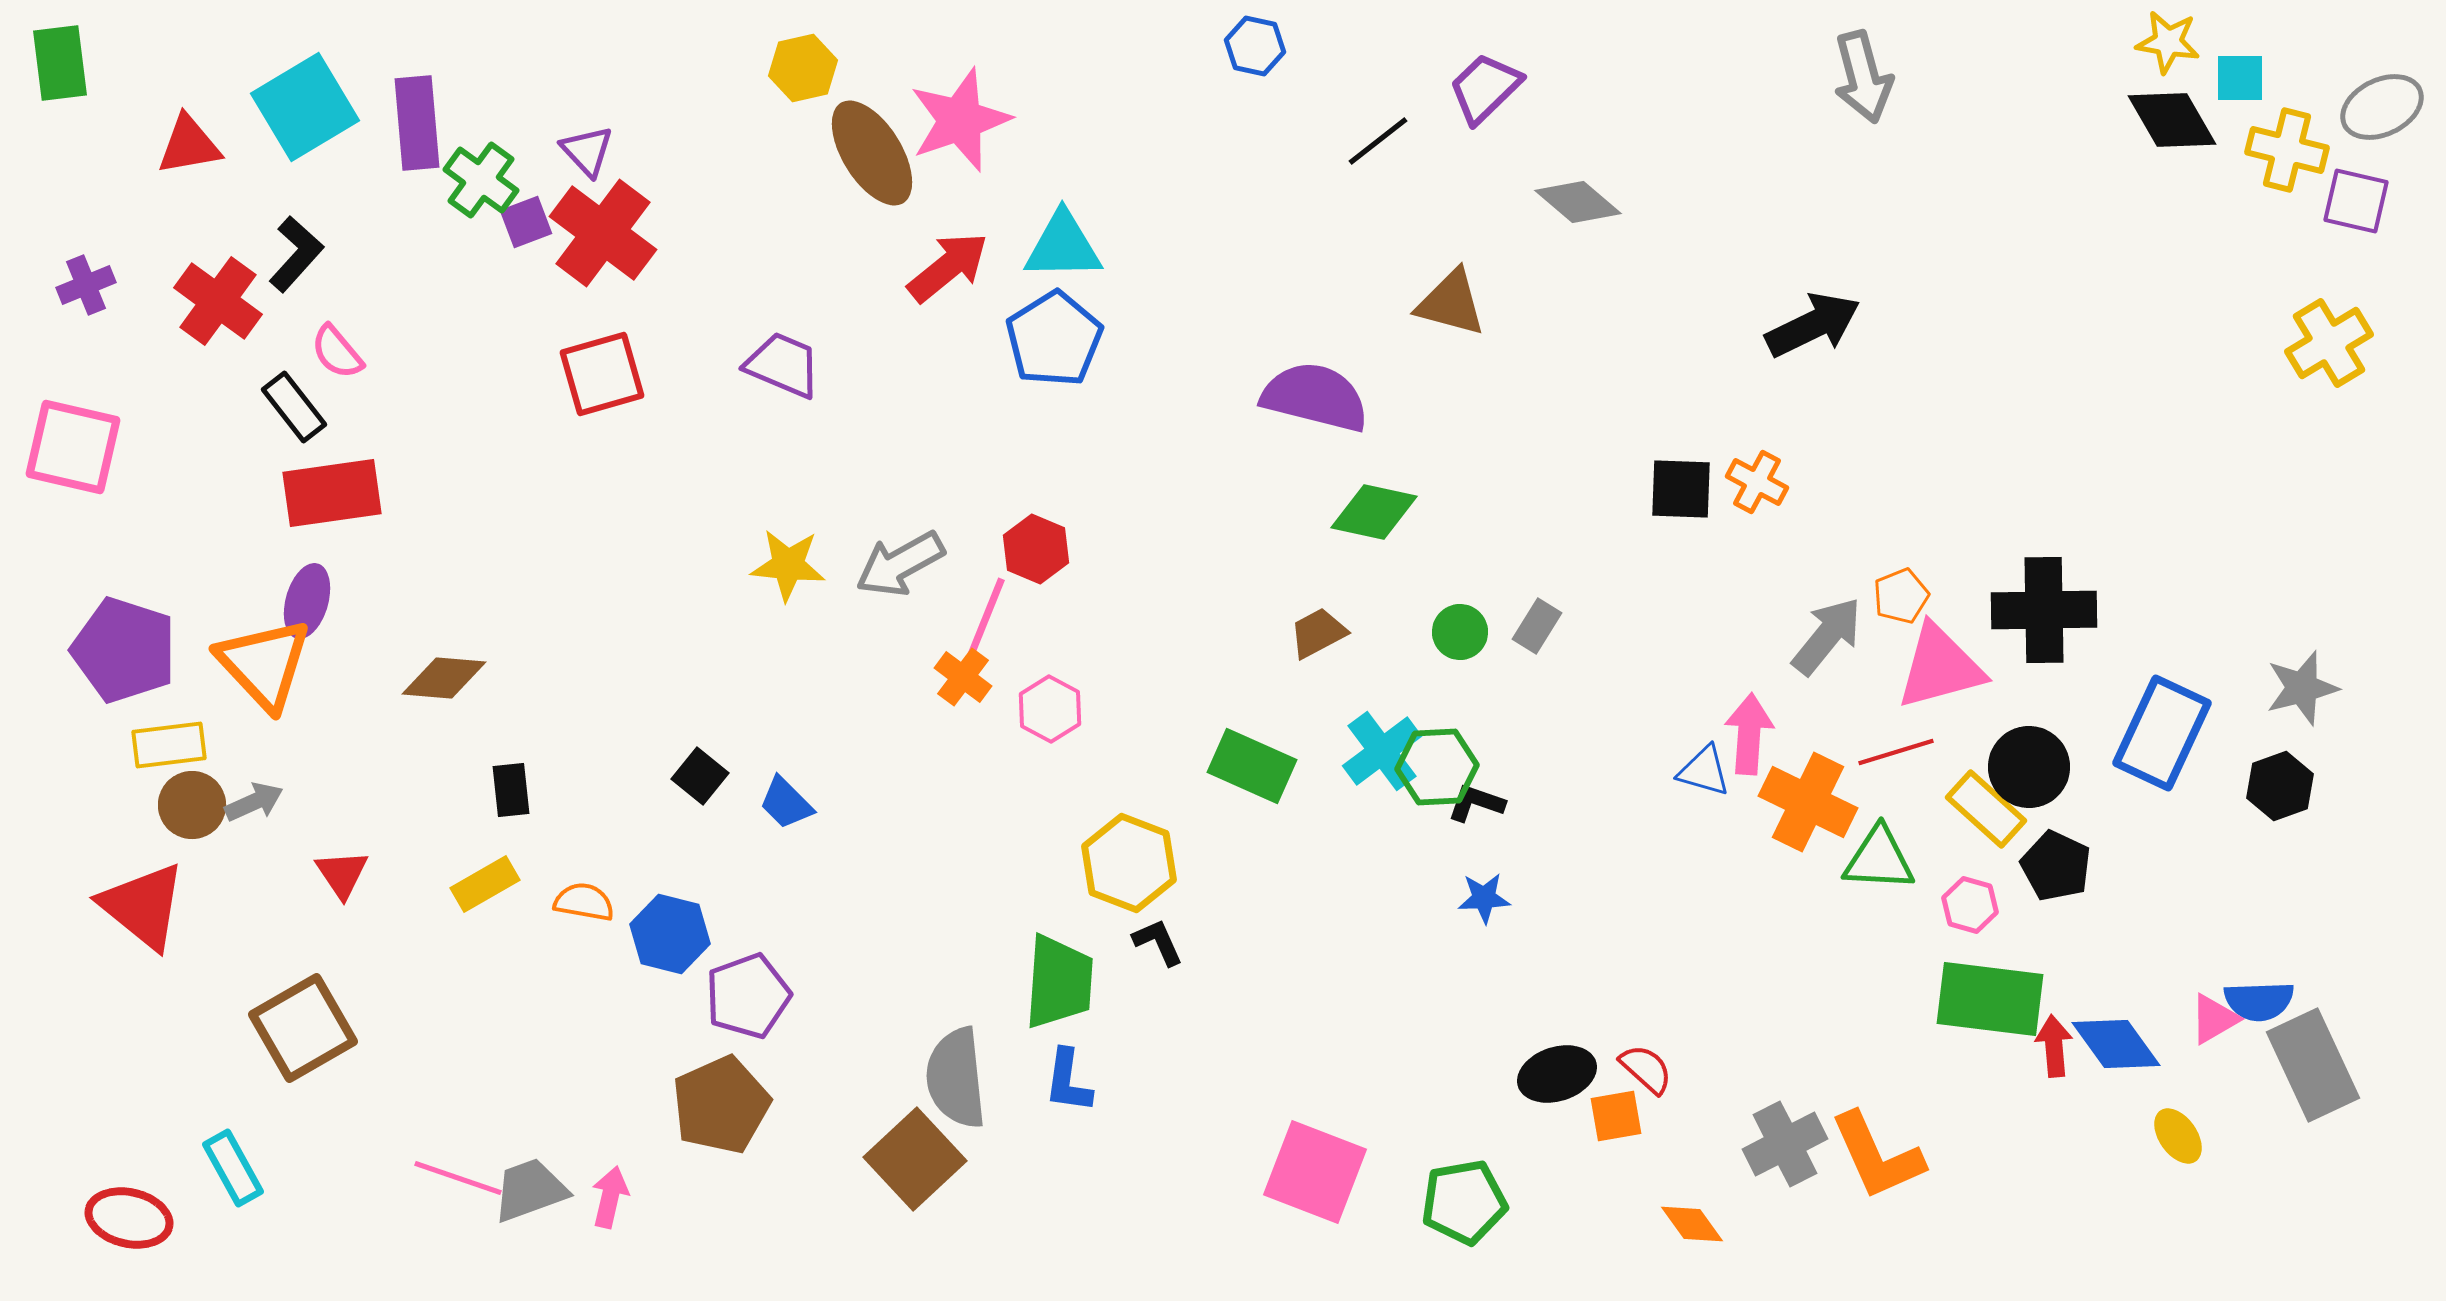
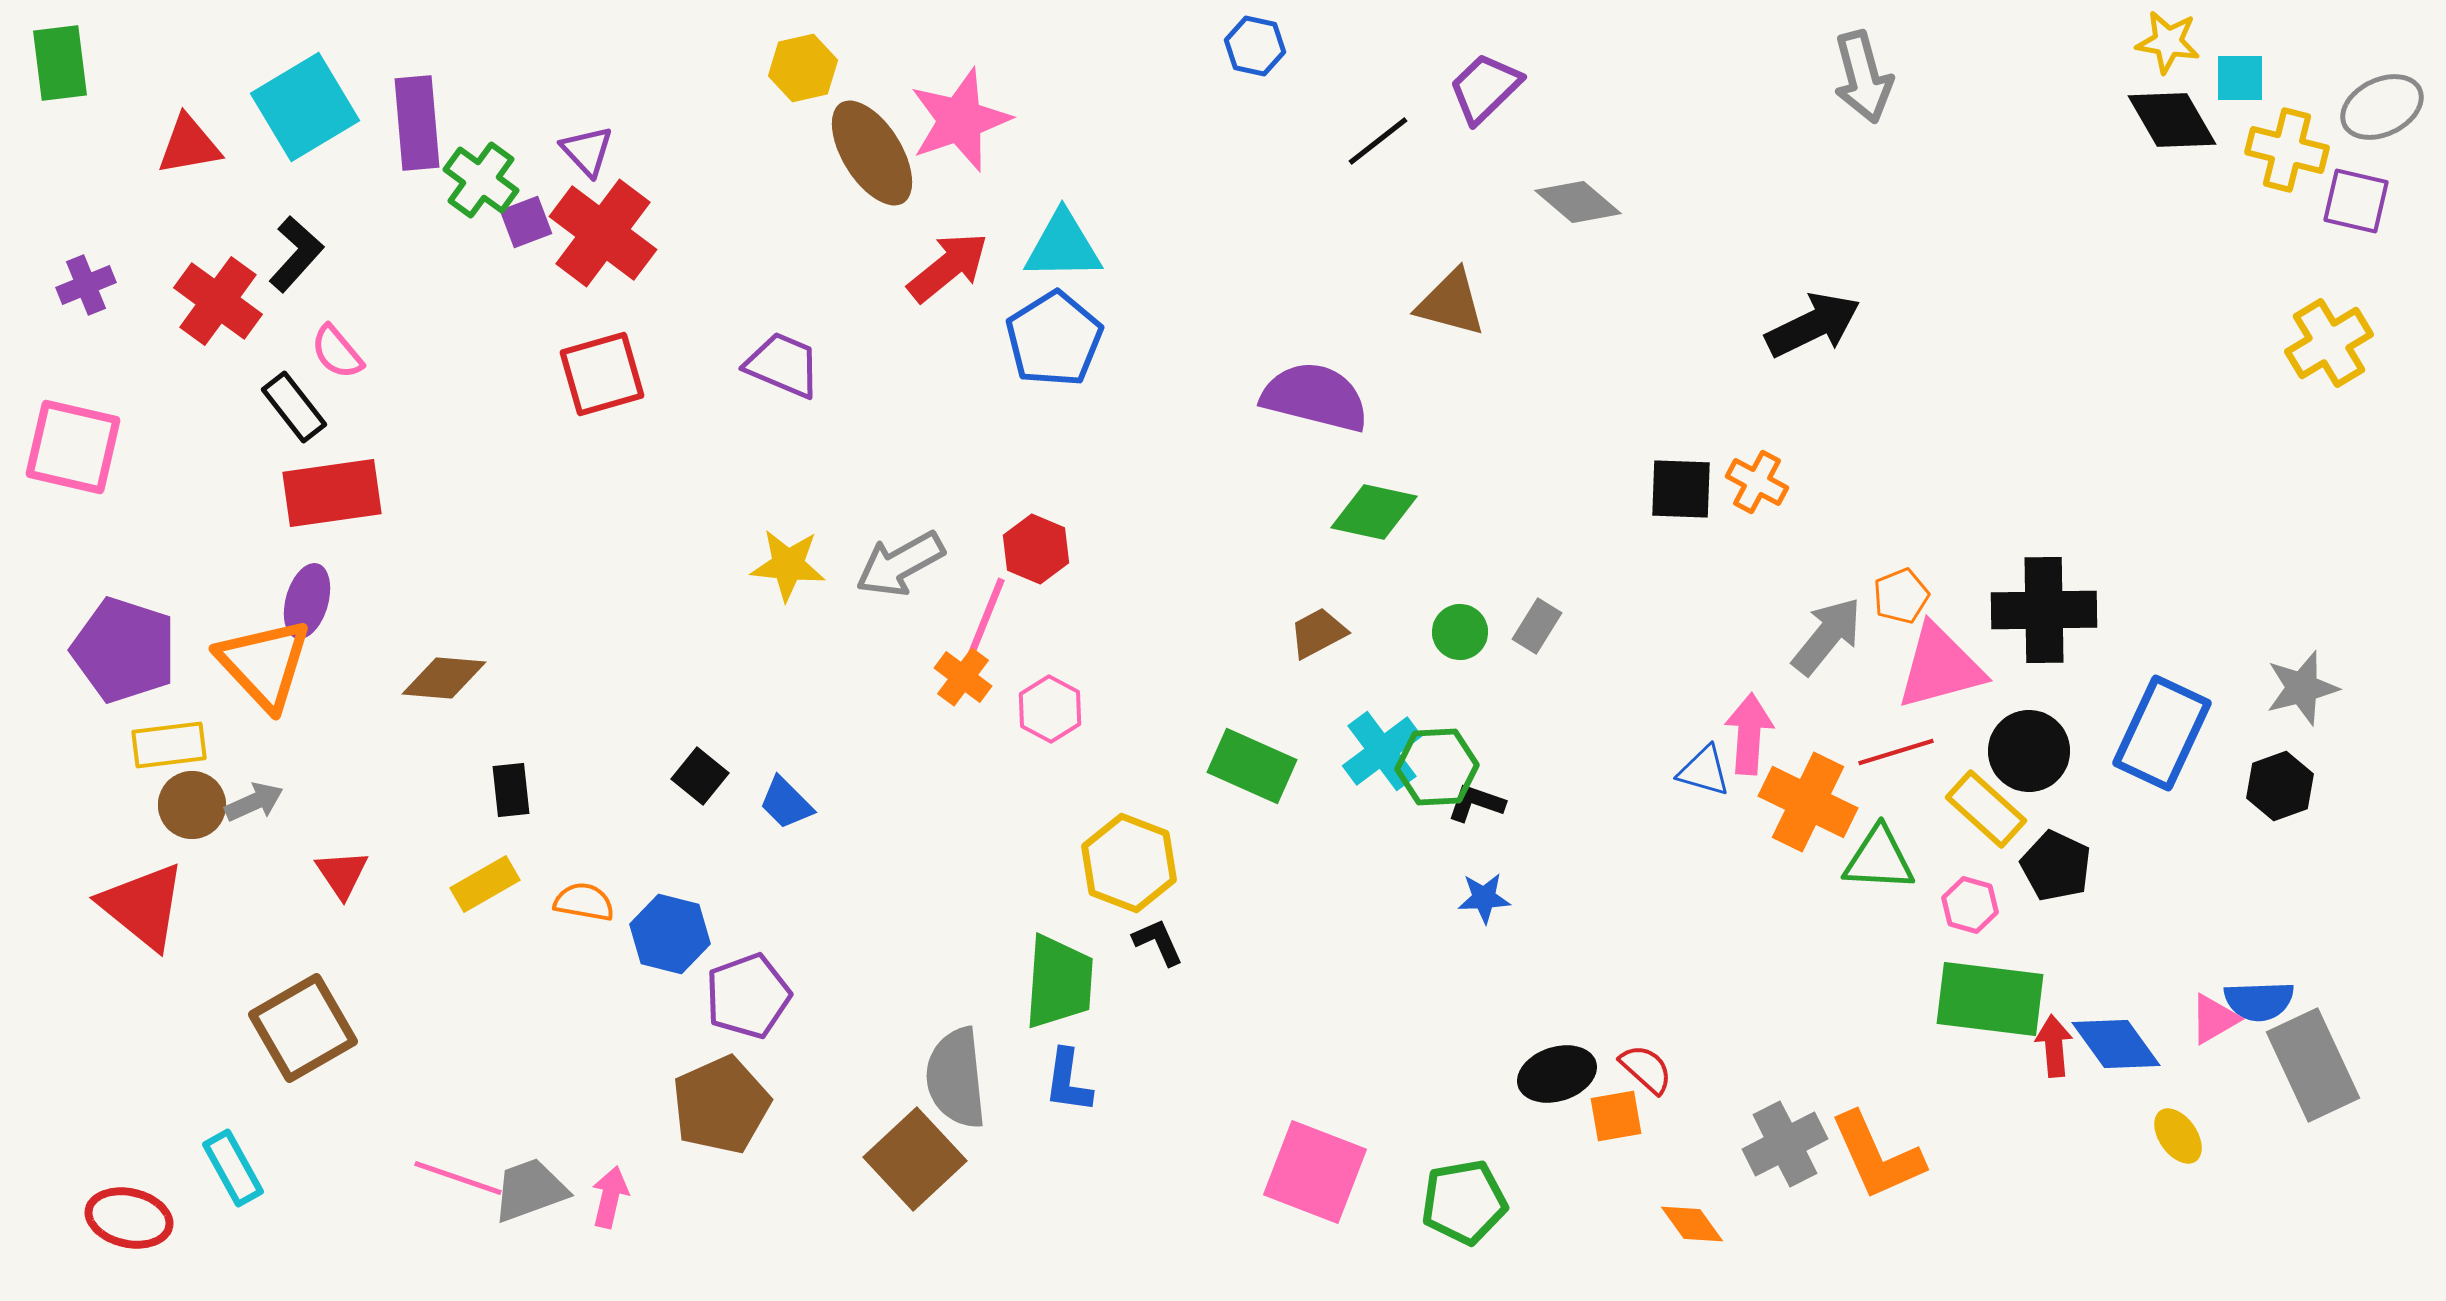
black circle at (2029, 767): moved 16 px up
